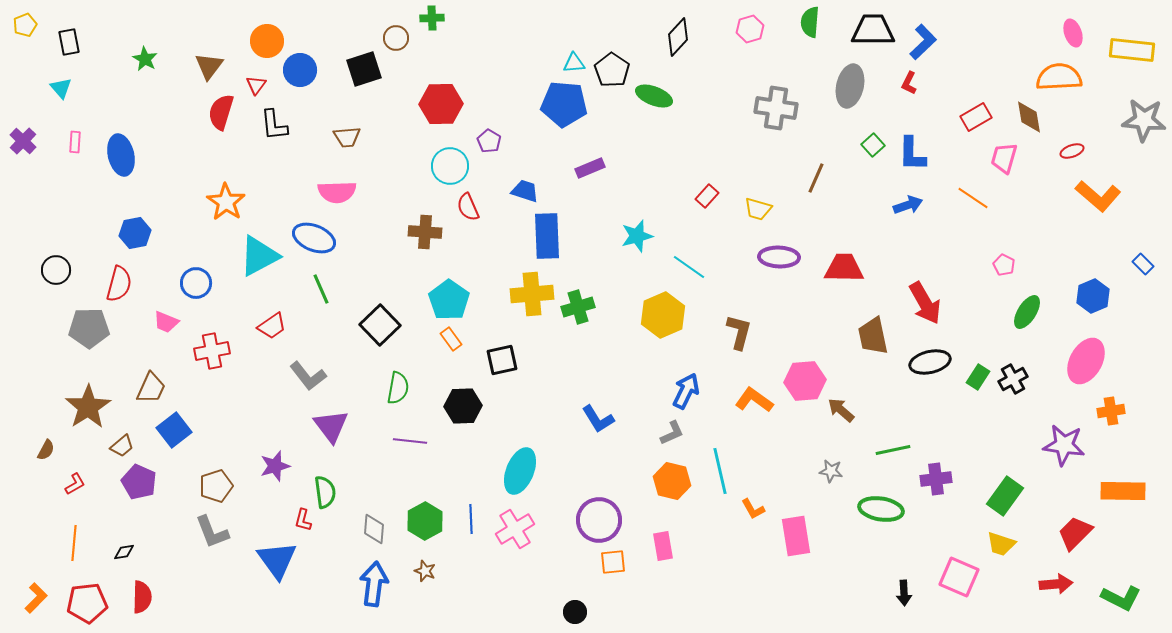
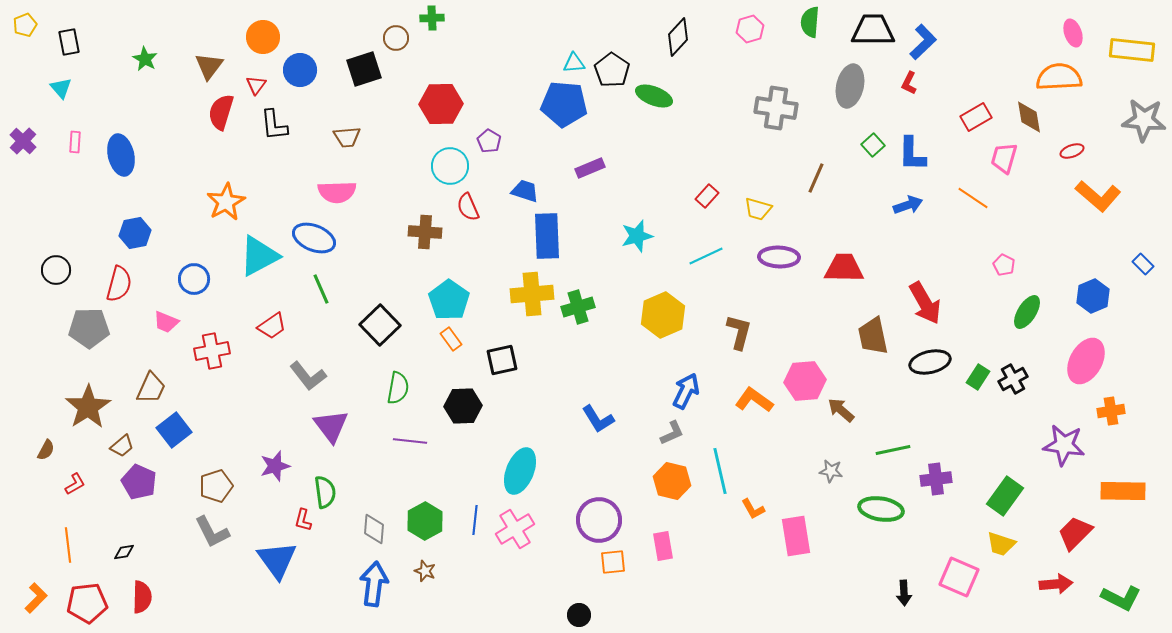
orange circle at (267, 41): moved 4 px left, 4 px up
orange star at (226, 202): rotated 9 degrees clockwise
cyan line at (689, 267): moved 17 px right, 11 px up; rotated 60 degrees counterclockwise
blue circle at (196, 283): moved 2 px left, 4 px up
blue line at (471, 519): moved 4 px right, 1 px down; rotated 8 degrees clockwise
gray L-shape at (212, 532): rotated 6 degrees counterclockwise
orange line at (74, 543): moved 6 px left, 2 px down; rotated 12 degrees counterclockwise
black circle at (575, 612): moved 4 px right, 3 px down
